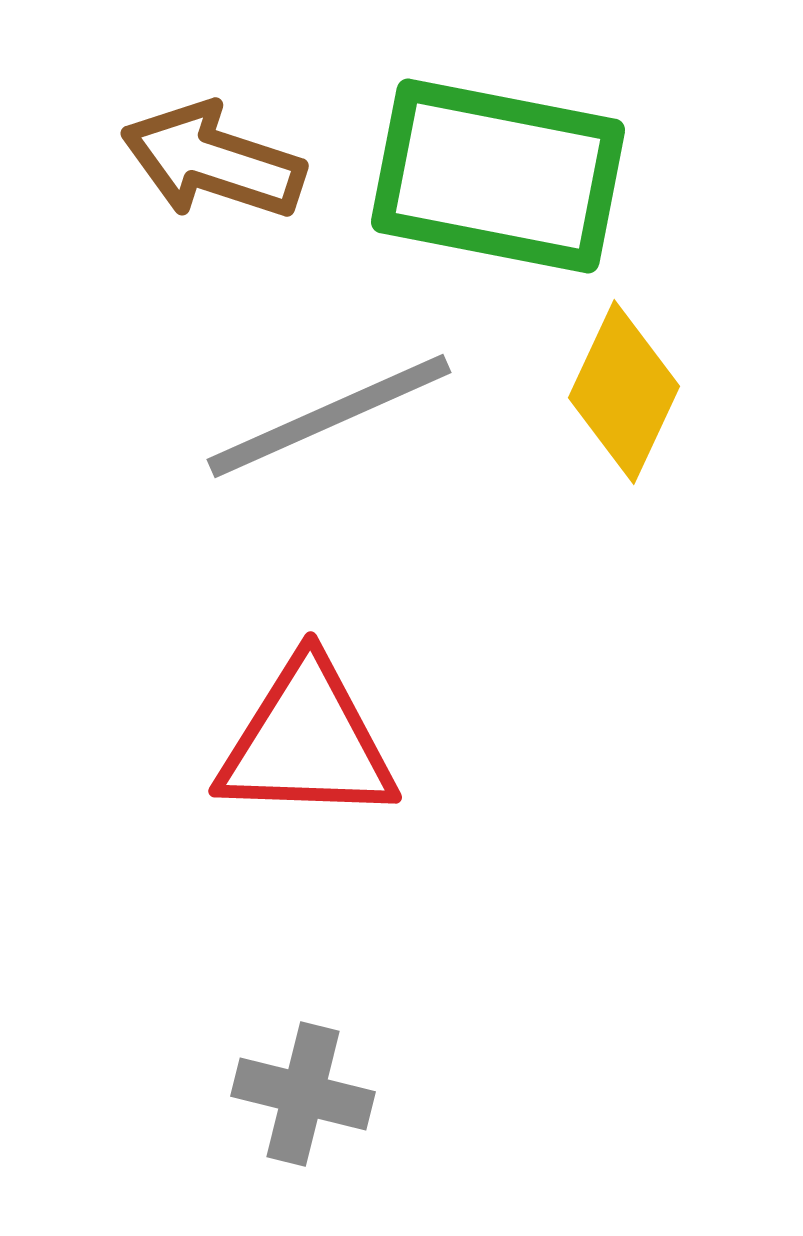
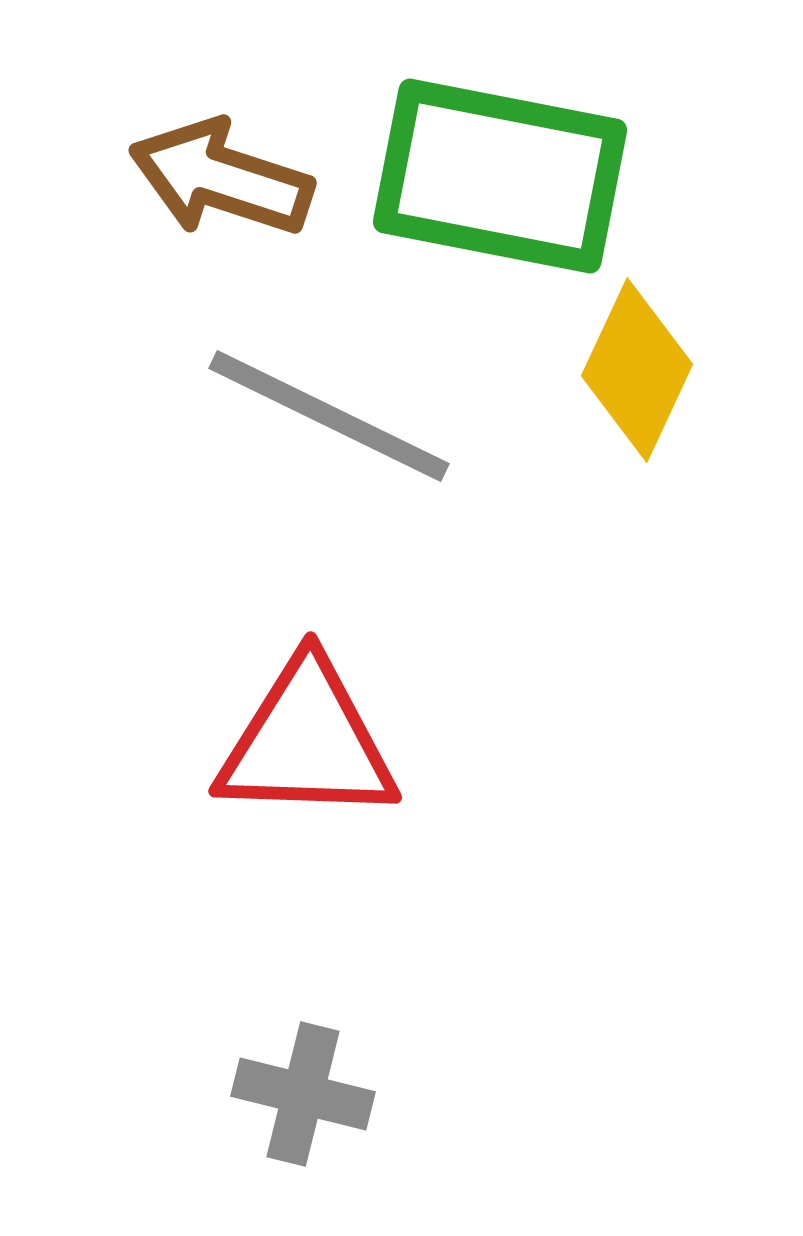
brown arrow: moved 8 px right, 17 px down
green rectangle: moved 2 px right
yellow diamond: moved 13 px right, 22 px up
gray line: rotated 50 degrees clockwise
